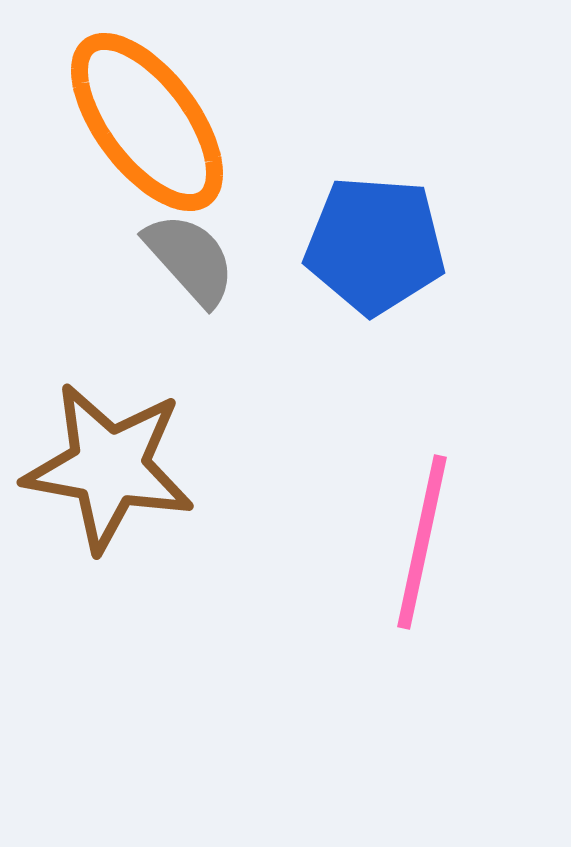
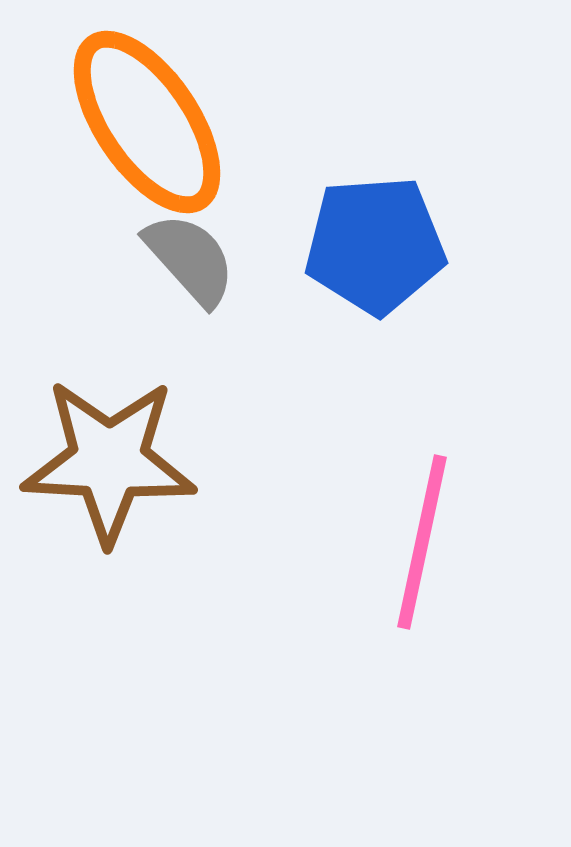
orange ellipse: rotated 3 degrees clockwise
blue pentagon: rotated 8 degrees counterclockwise
brown star: moved 6 px up; rotated 7 degrees counterclockwise
